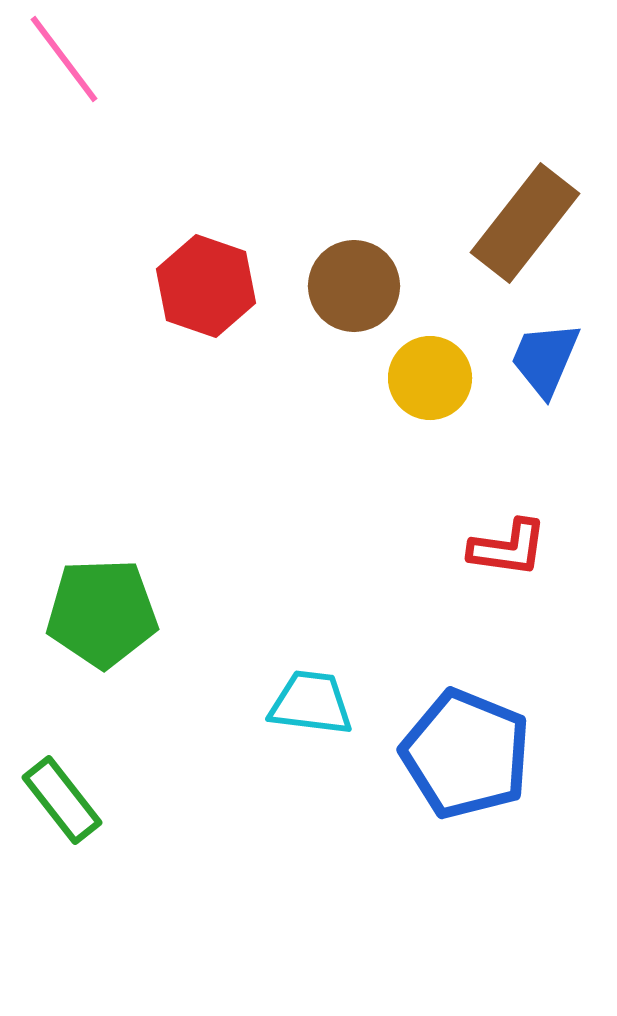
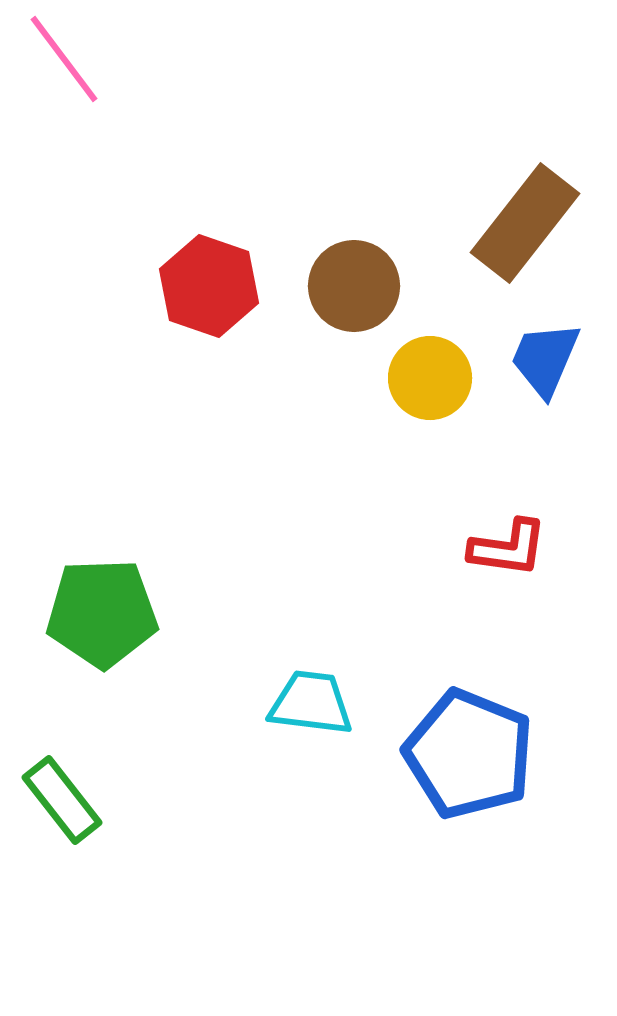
red hexagon: moved 3 px right
blue pentagon: moved 3 px right
